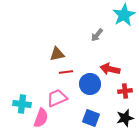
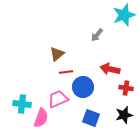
cyan star: rotated 10 degrees clockwise
brown triangle: rotated 28 degrees counterclockwise
blue circle: moved 7 px left, 3 px down
red cross: moved 1 px right, 3 px up; rotated 16 degrees clockwise
pink trapezoid: moved 1 px right, 1 px down
black star: moved 1 px left, 3 px up
